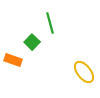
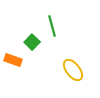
green line: moved 2 px right, 3 px down
yellow ellipse: moved 11 px left, 2 px up
